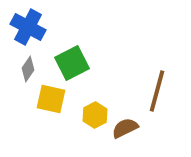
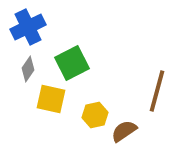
blue cross: rotated 36 degrees clockwise
yellow hexagon: rotated 15 degrees clockwise
brown semicircle: moved 1 px left, 3 px down; rotated 8 degrees counterclockwise
